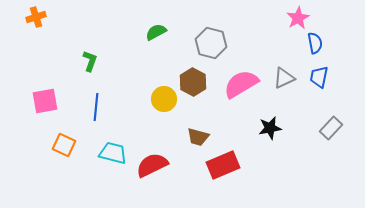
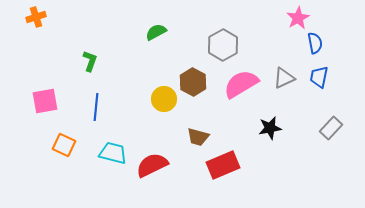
gray hexagon: moved 12 px right, 2 px down; rotated 16 degrees clockwise
